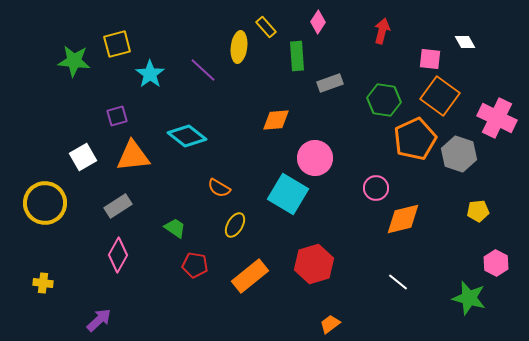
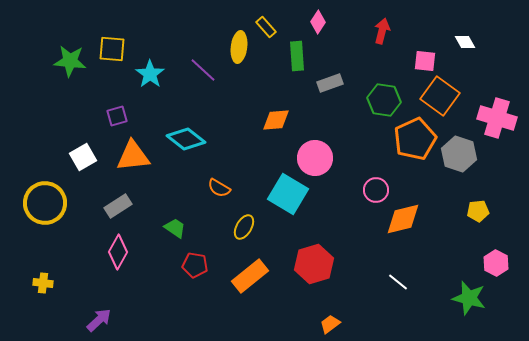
yellow square at (117, 44): moved 5 px left, 5 px down; rotated 20 degrees clockwise
pink square at (430, 59): moved 5 px left, 2 px down
green star at (74, 61): moved 4 px left
pink cross at (497, 118): rotated 9 degrees counterclockwise
cyan diamond at (187, 136): moved 1 px left, 3 px down
pink circle at (376, 188): moved 2 px down
yellow ellipse at (235, 225): moved 9 px right, 2 px down
pink diamond at (118, 255): moved 3 px up
